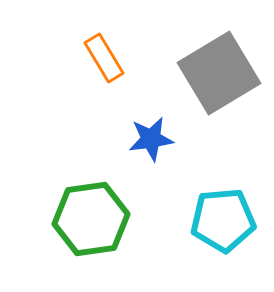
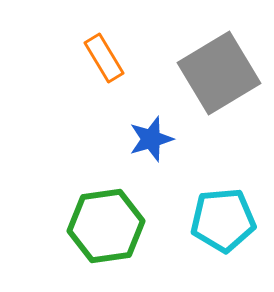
blue star: rotated 9 degrees counterclockwise
green hexagon: moved 15 px right, 7 px down
